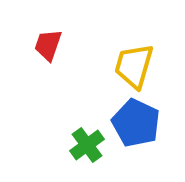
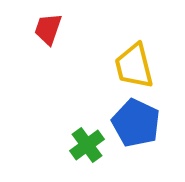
red trapezoid: moved 16 px up
yellow trapezoid: rotated 30 degrees counterclockwise
